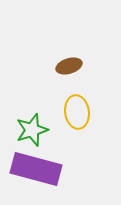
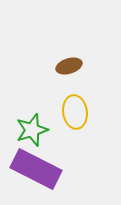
yellow ellipse: moved 2 px left
purple rectangle: rotated 12 degrees clockwise
